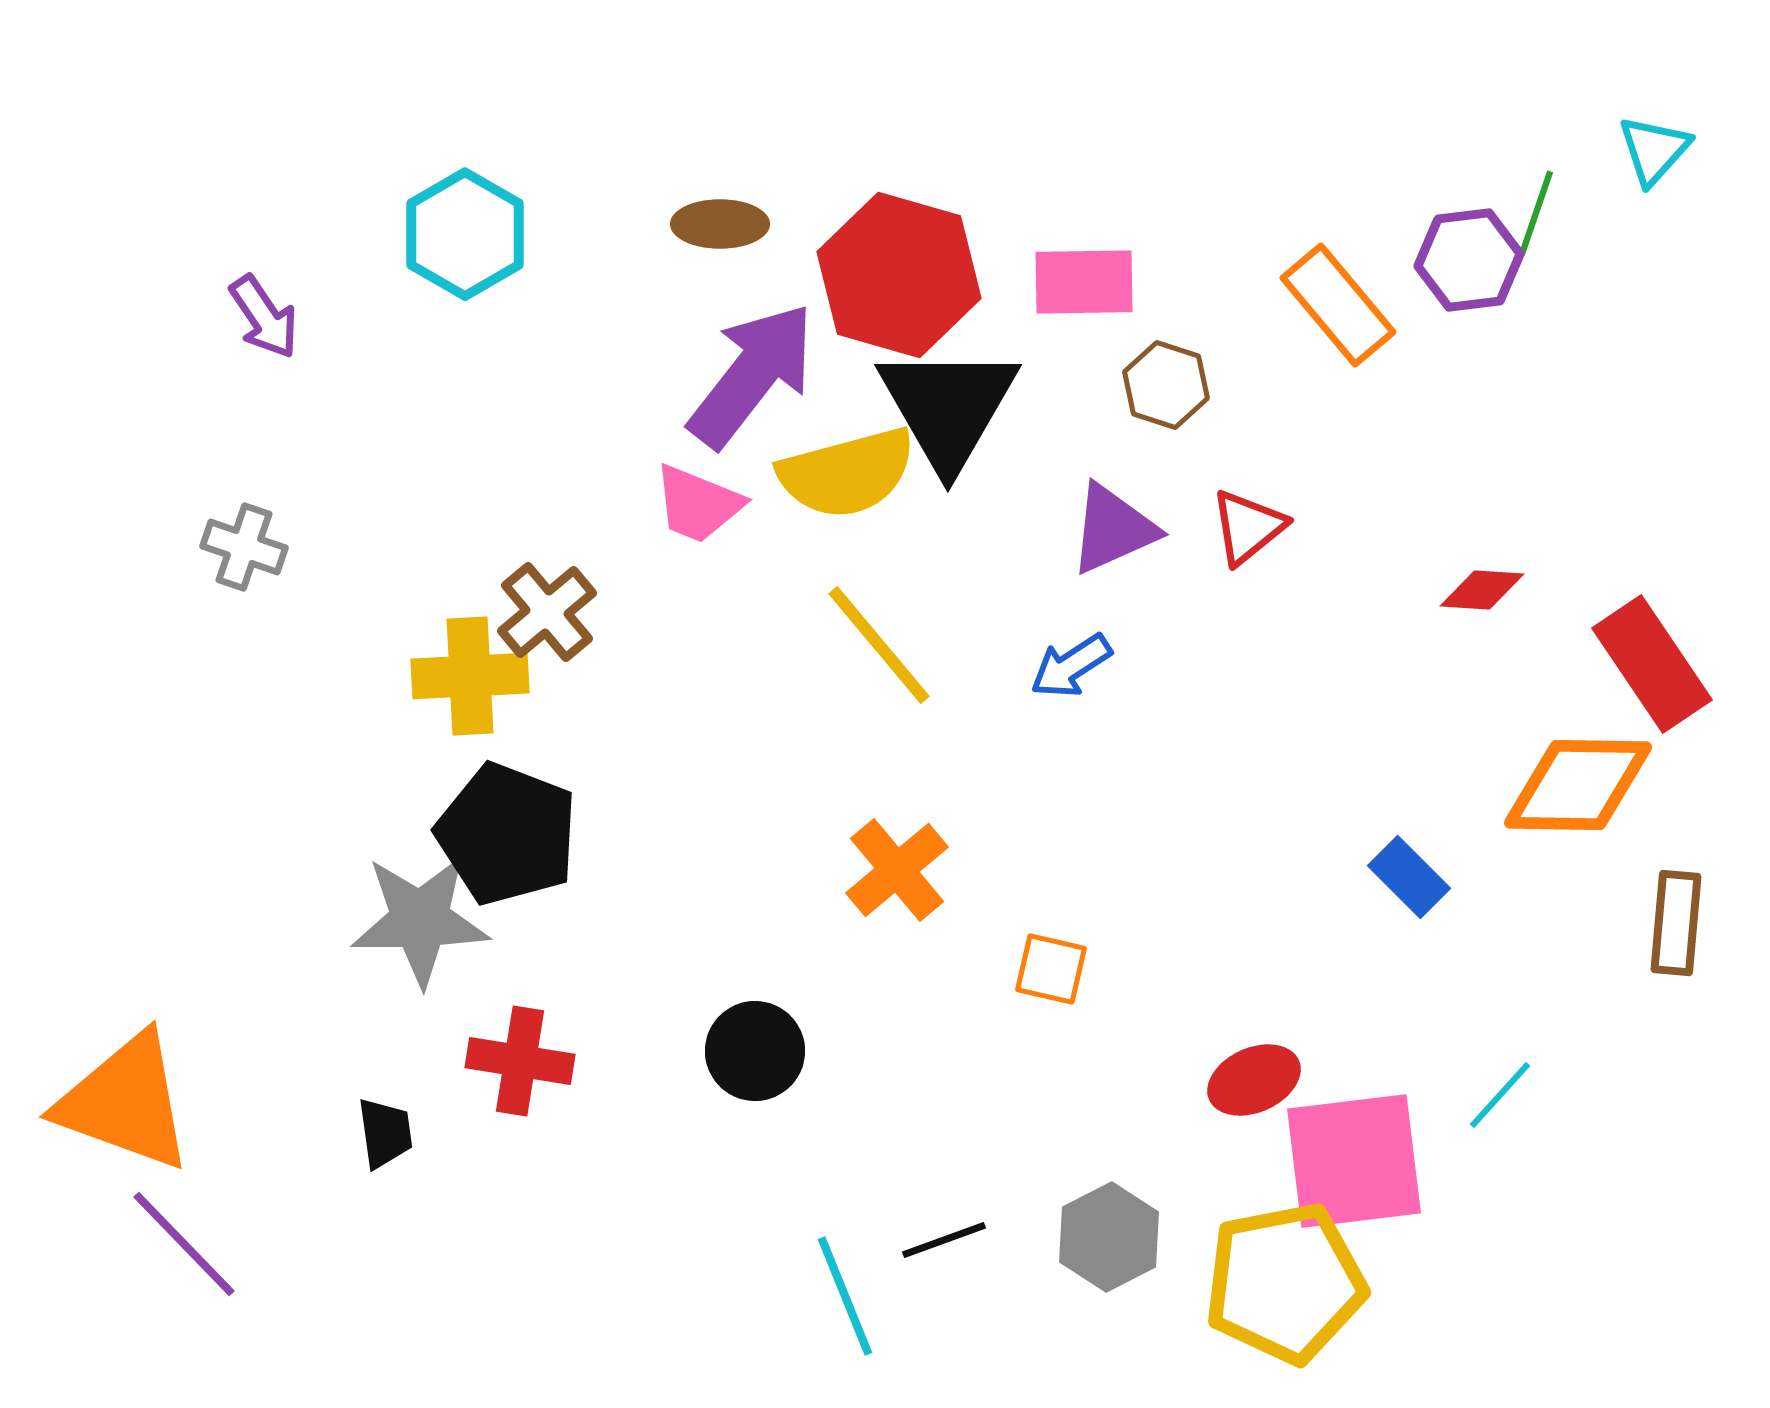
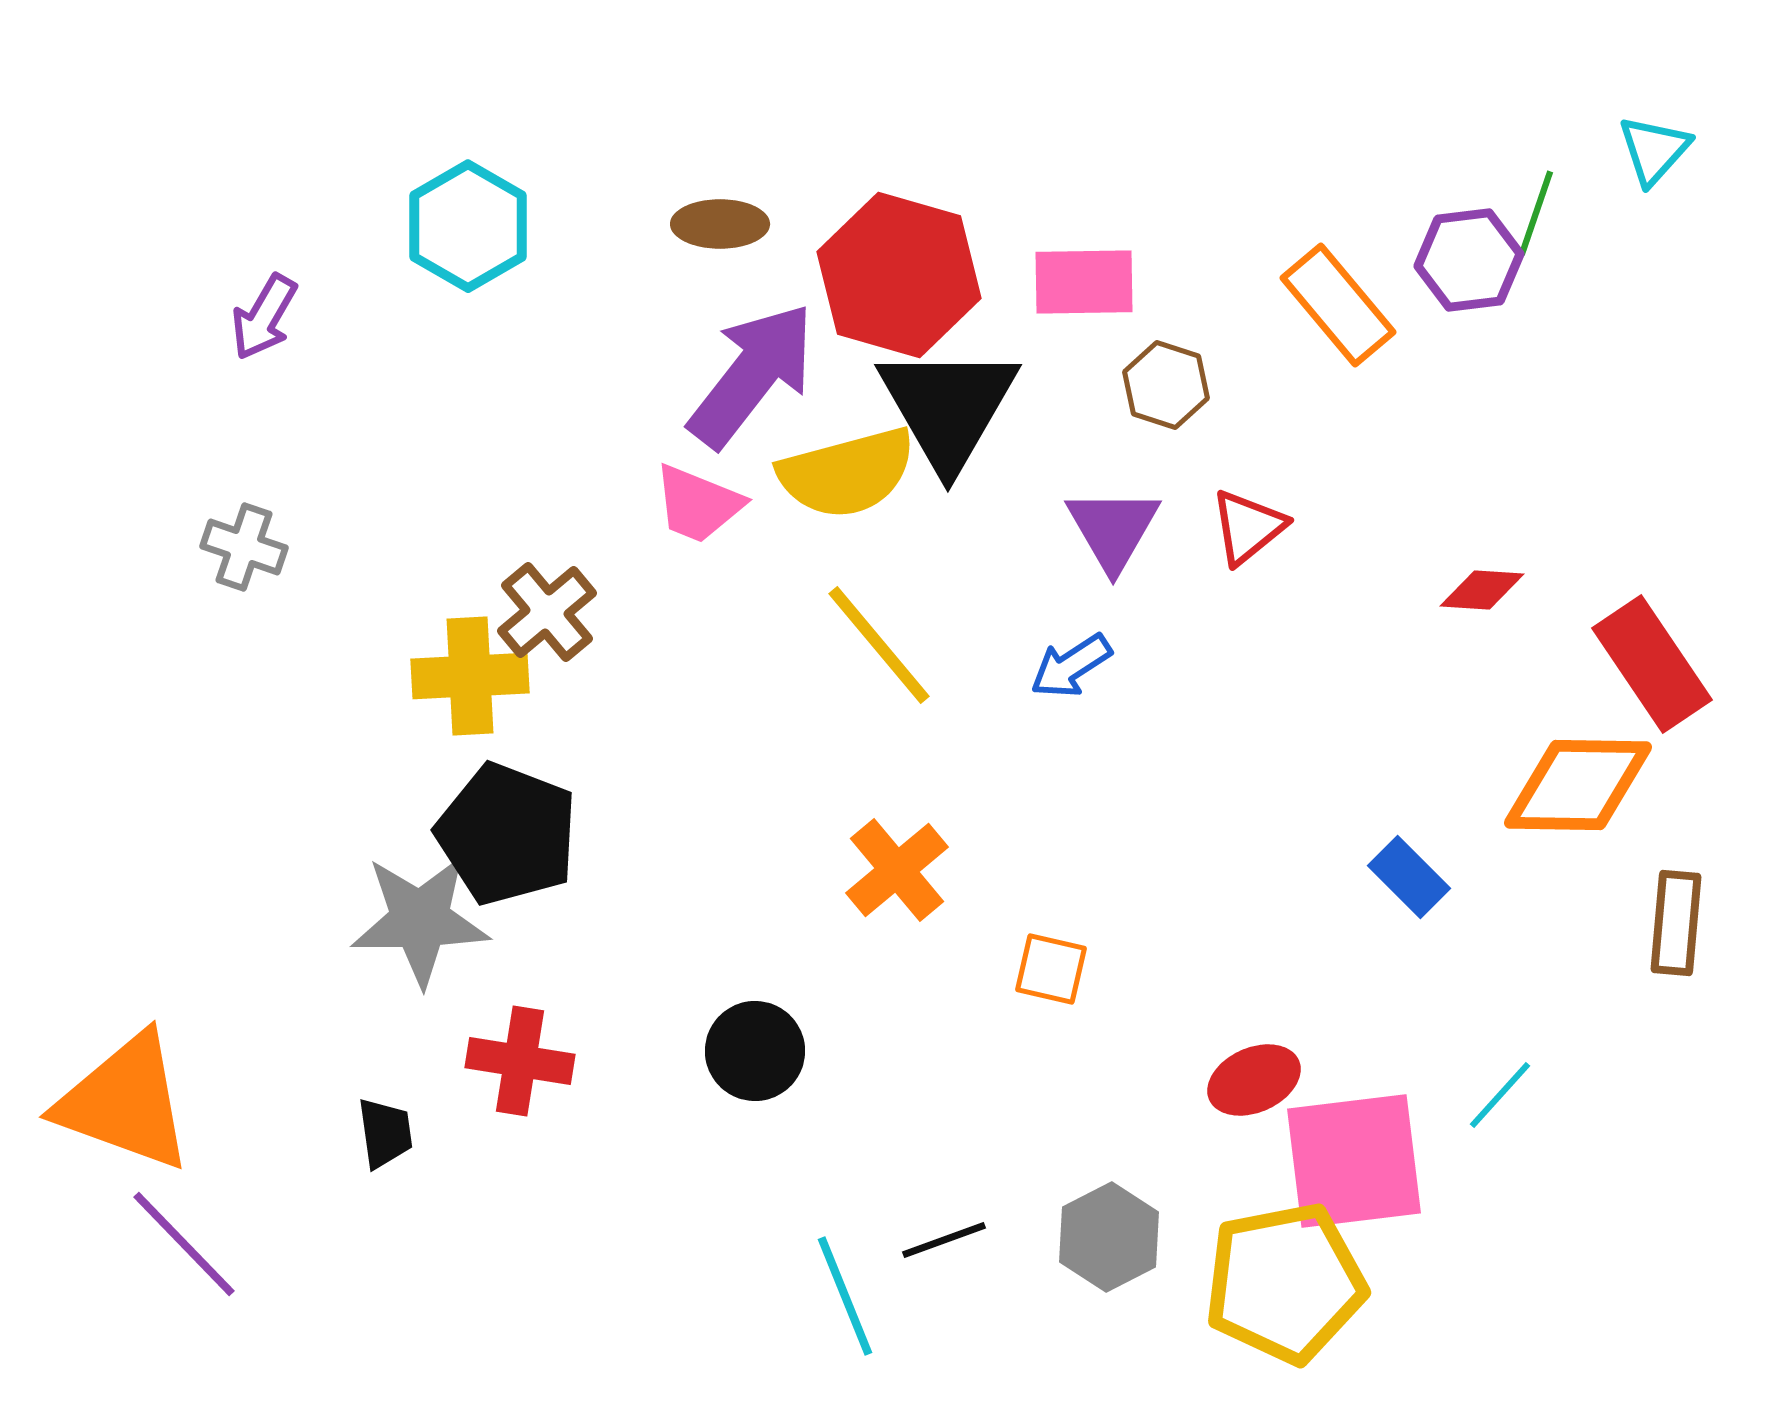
cyan hexagon at (465, 234): moved 3 px right, 8 px up
purple arrow at (264, 317): rotated 64 degrees clockwise
purple triangle at (1113, 529): rotated 36 degrees counterclockwise
